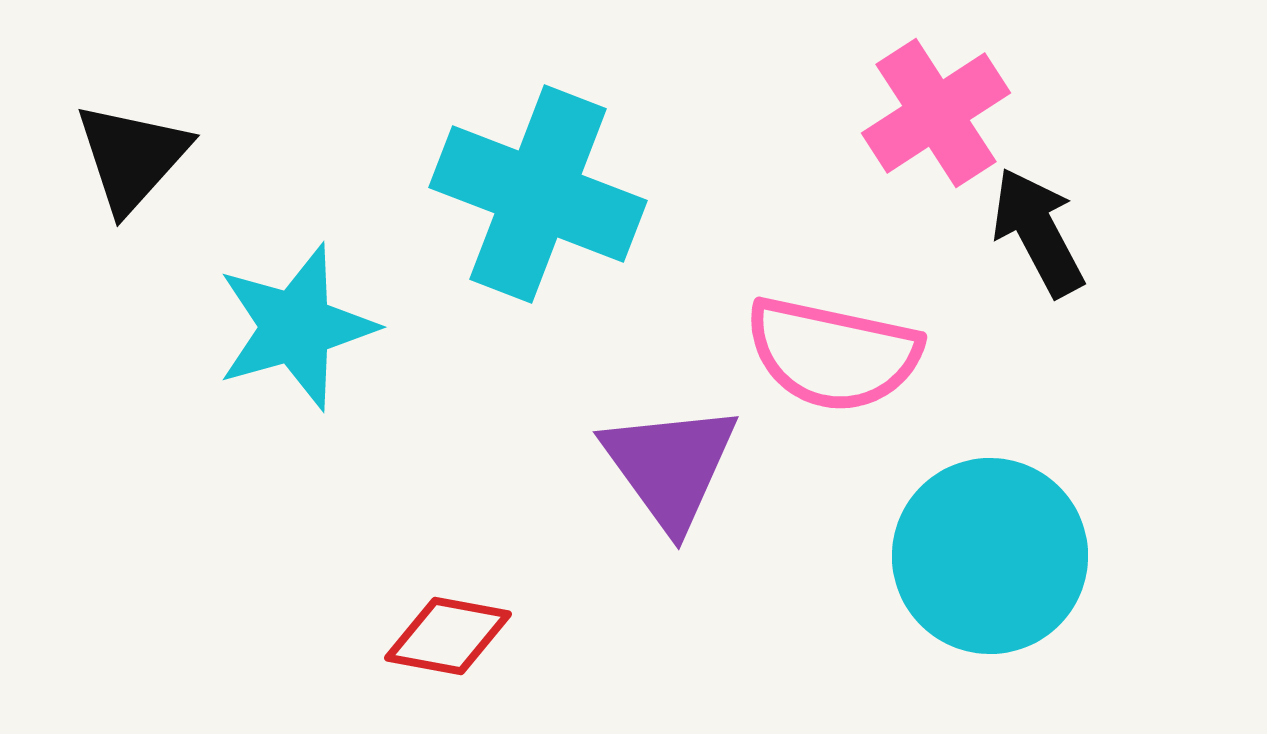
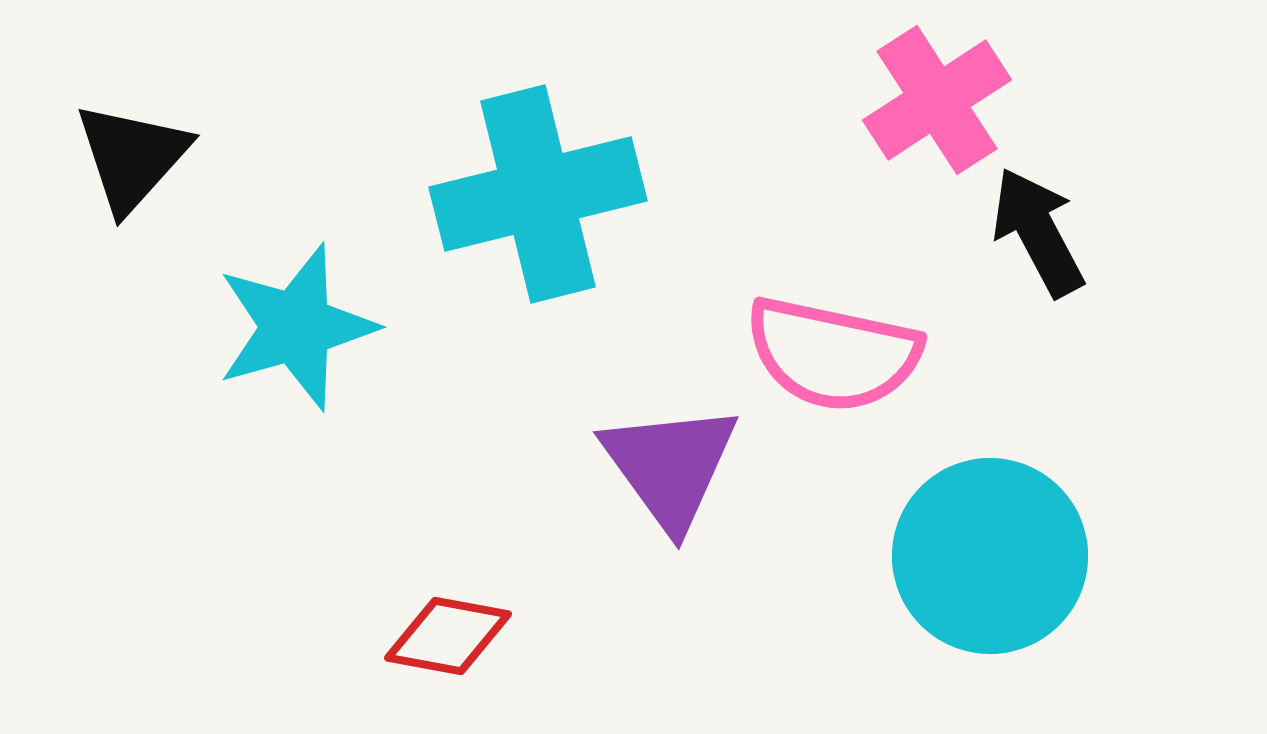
pink cross: moved 1 px right, 13 px up
cyan cross: rotated 35 degrees counterclockwise
